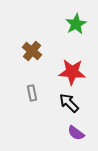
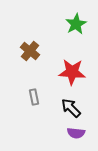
brown cross: moved 2 px left
gray rectangle: moved 2 px right, 4 px down
black arrow: moved 2 px right, 5 px down
purple semicircle: rotated 30 degrees counterclockwise
